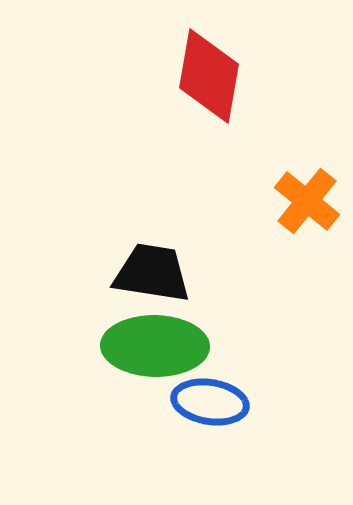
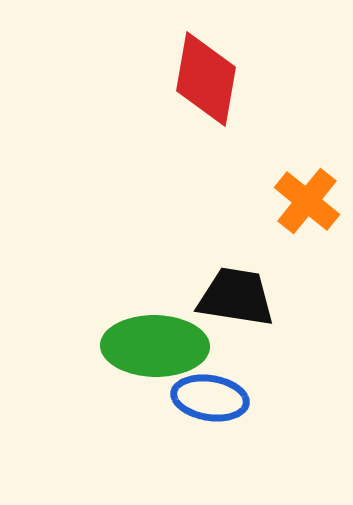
red diamond: moved 3 px left, 3 px down
black trapezoid: moved 84 px right, 24 px down
blue ellipse: moved 4 px up
